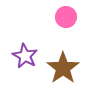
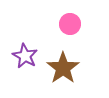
pink circle: moved 4 px right, 7 px down
